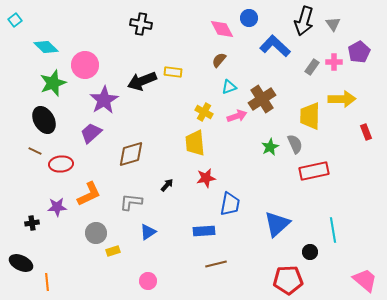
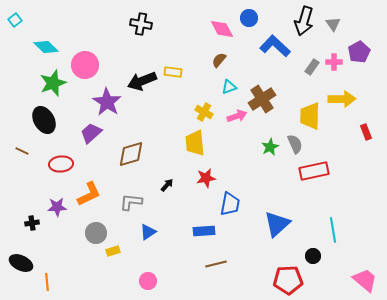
purple star at (104, 100): moved 3 px right, 2 px down; rotated 8 degrees counterclockwise
brown line at (35, 151): moved 13 px left
black circle at (310, 252): moved 3 px right, 4 px down
